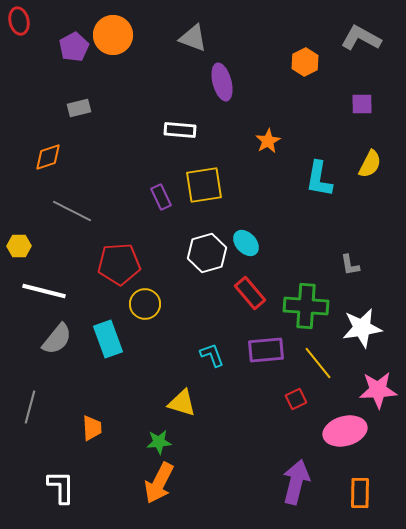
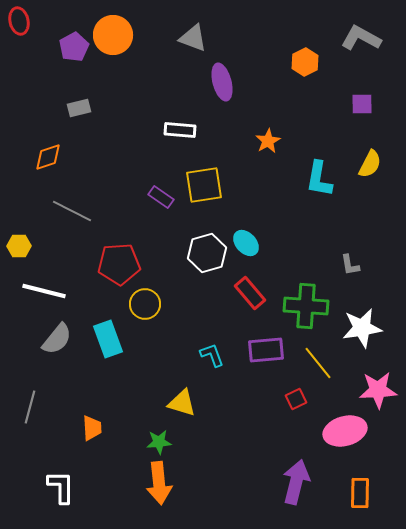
purple rectangle at (161, 197): rotated 30 degrees counterclockwise
orange arrow at (159, 483): rotated 33 degrees counterclockwise
